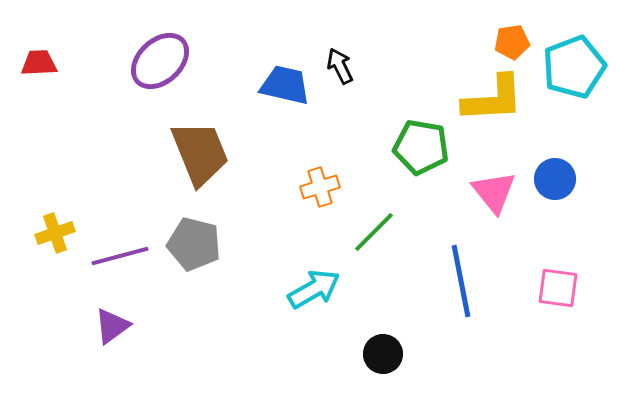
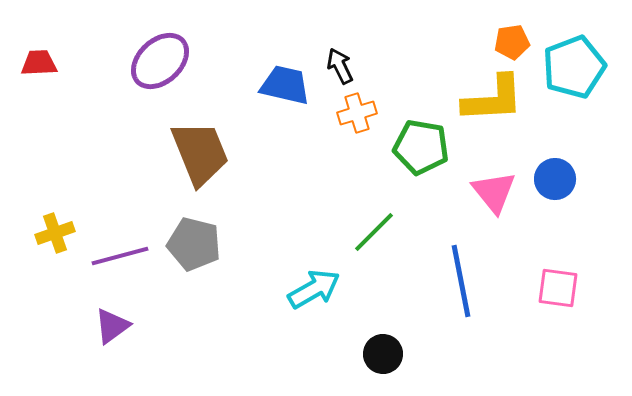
orange cross: moved 37 px right, 74 px up
